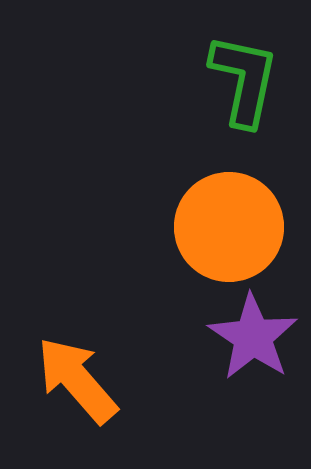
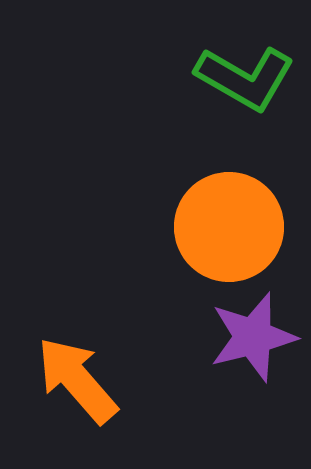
green L-shape: moved 1 px right, 2 px up; rotated 108 degrees clockwise
purple star: rotated 24 degrees clockwise
